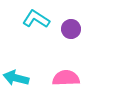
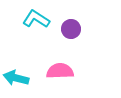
pink semicircle: moved 6 px left, 7 px up
